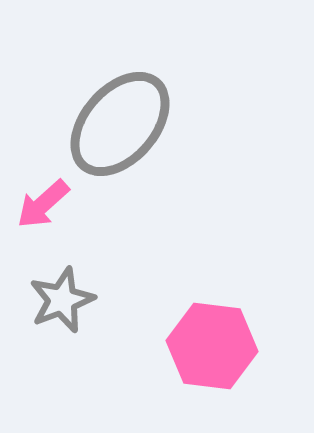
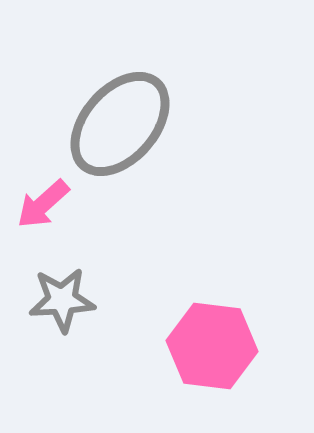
gray star: rotated 18 degrees clockwise
